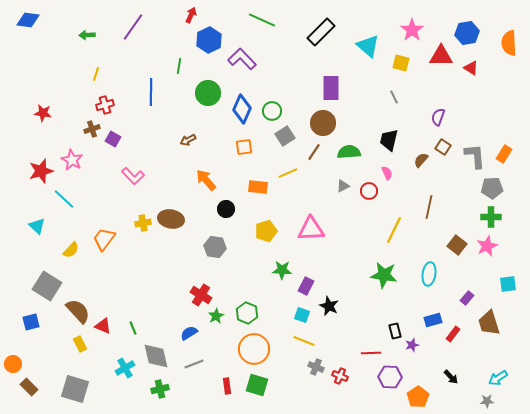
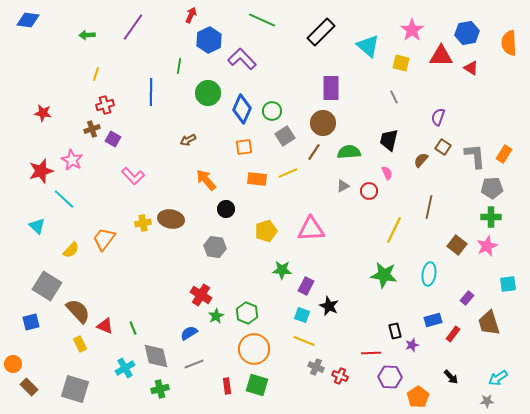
orange rectangle at (258, 187): moved 1 px left, 8 px up
red triangle at (103, 326): moved 2 px right
